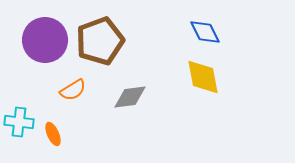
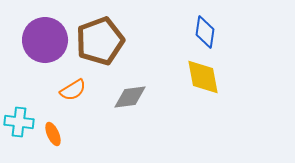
blue diamond: rotated 36 degrees clockwise
